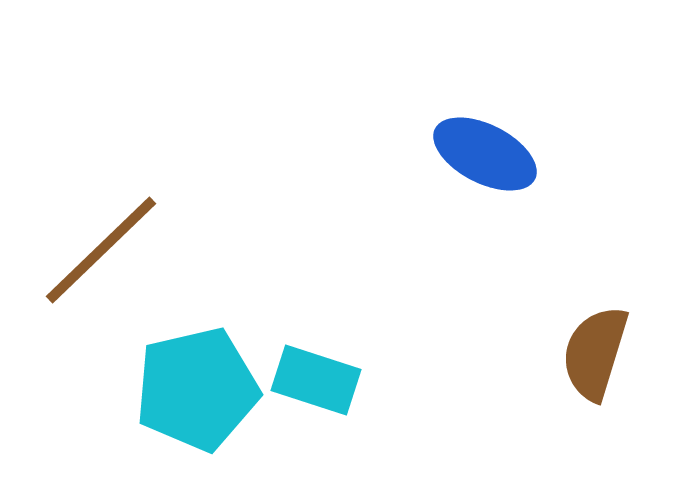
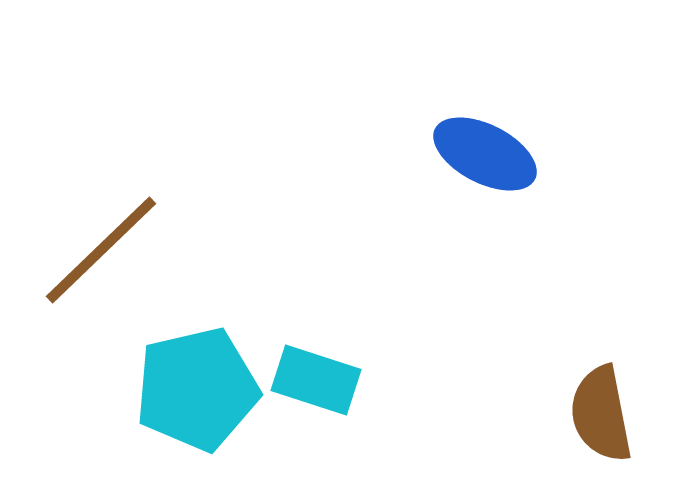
brown semicircle: moved 6 px right, 61 px down; rotated 28 degrees counterclockwise
